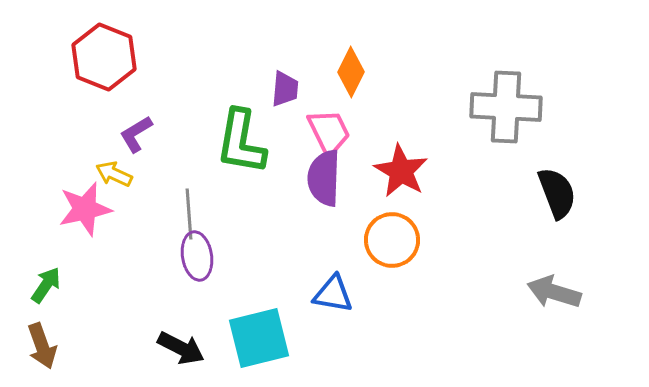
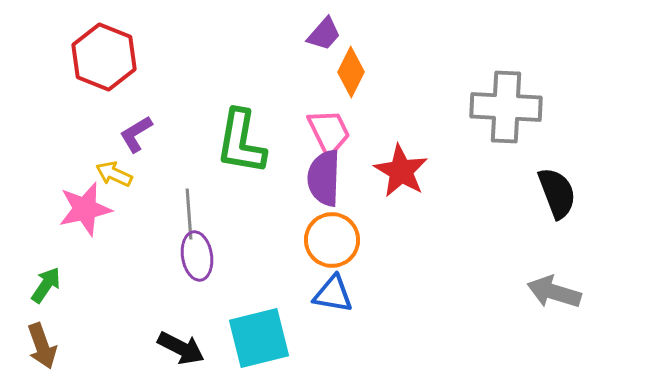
purple trapezoid: moved 39 px right, 55 px up; rotated 36 degrees clockwise
orange circle: moved 60 px left
